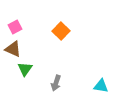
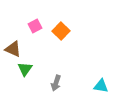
pink square: moved 20 px right, 1 px up
